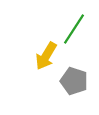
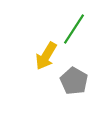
gray pentagon: rotated 12 degrees clockwise
